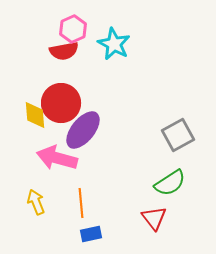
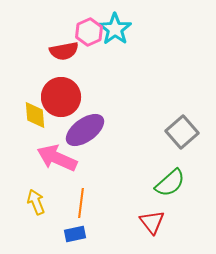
pink hexagon: moved 16 px right, 3 px down
cyan star: moved 1 px right, 15 px up; rotated 8 degrees clockwise
red circle: moved 6 px up
purple ellipse: moved 2 px right; rotated 15 degrees clockwise
gray square: moved 4 px right, 3 px up; rotated 12 degrees counterclockwise
pink arrow: rotated 9 degrees clockwise
green semicircle: rotated 8 degrees counterclockwise
orange line: rotated 12 degrees clockwise
red triangle: moved 2 px left, 4 px down
blue rectangle: moved 16 px left
